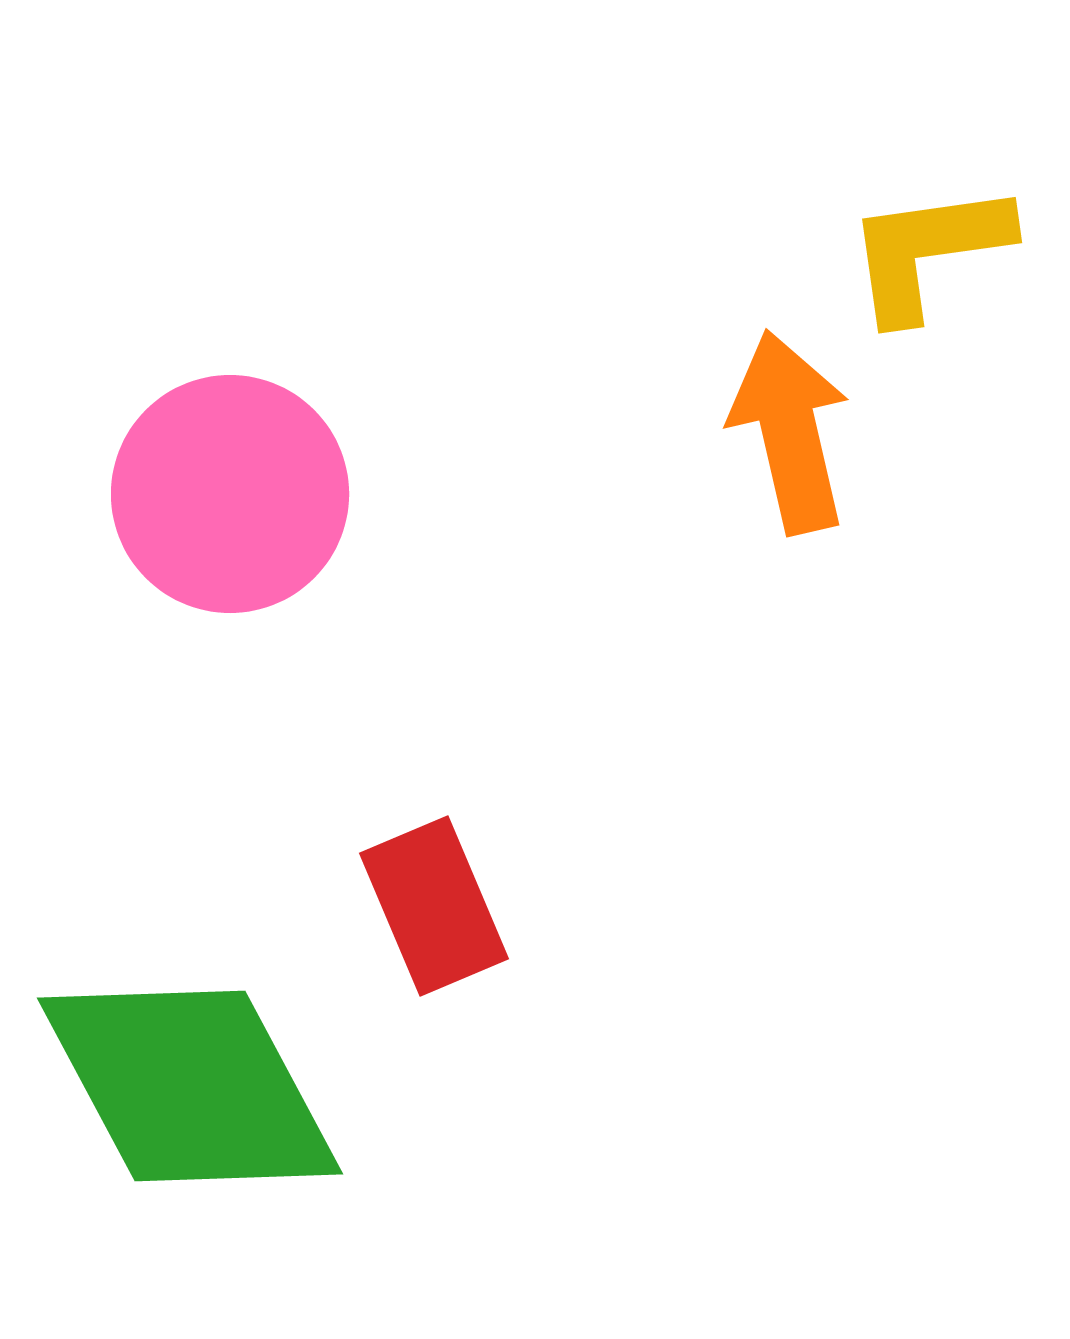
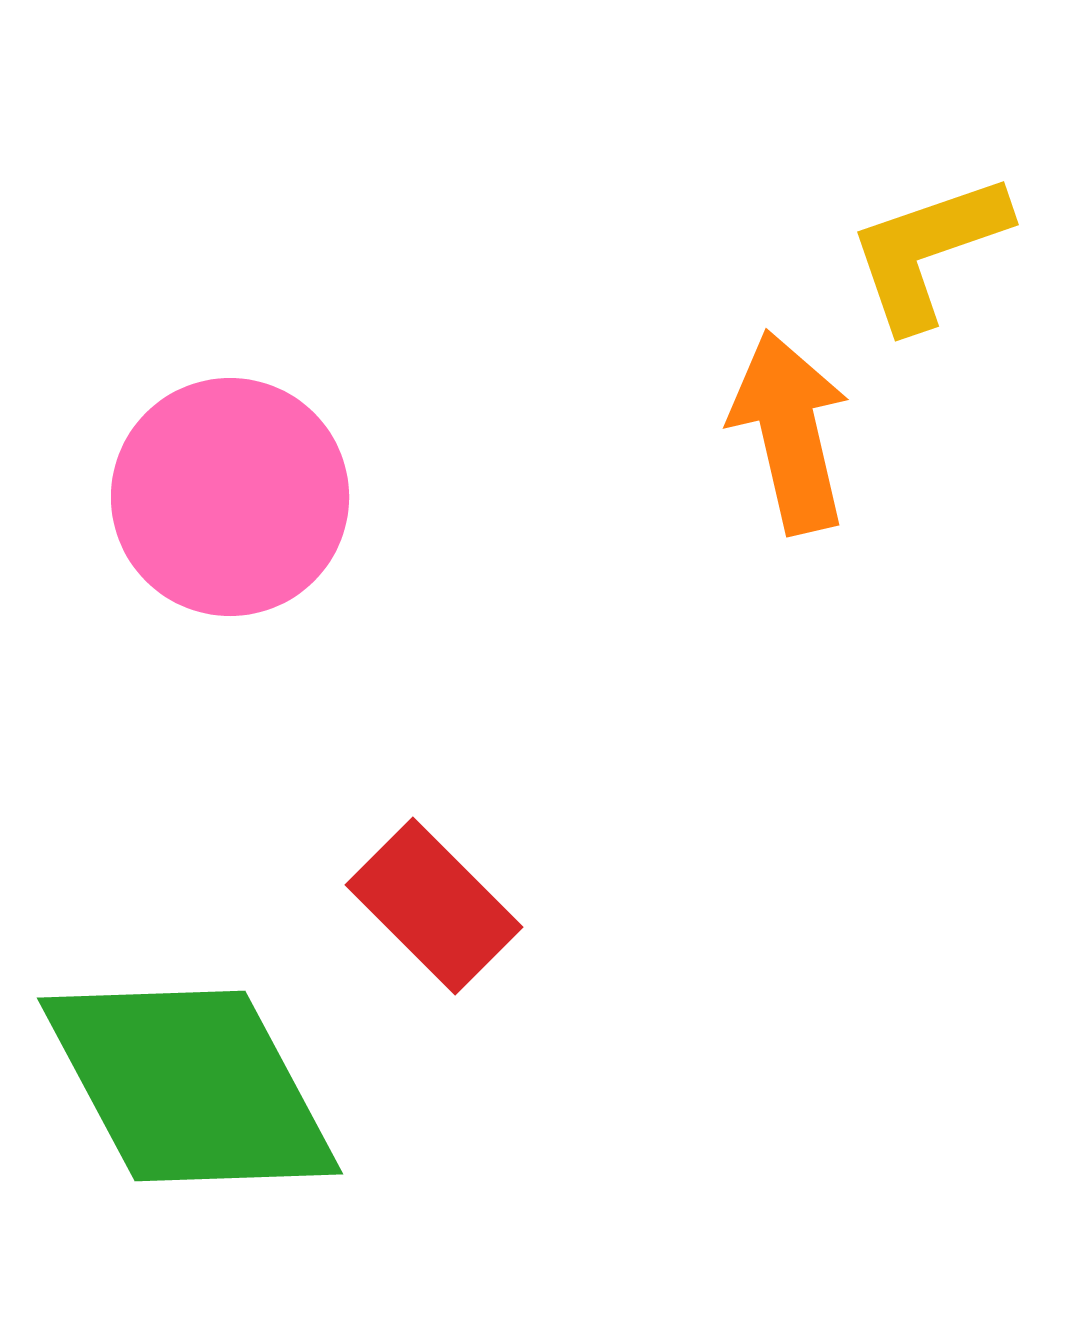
yellow L-shape: rotated 11 degrees counterclockwise
pink circle: moved 3 px down
red rectangle: rotated 22 degrees counterclockwise
